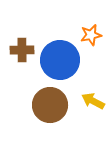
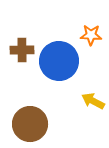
orange star: rotated 15 degrees clockwise
blue circle: moved 1 px left, 1 px down
brown circle: moved 20 px left, 19 px down
